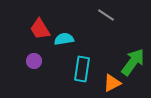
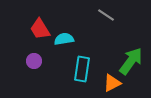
green arrow: moved 2 px left, 1 px up
